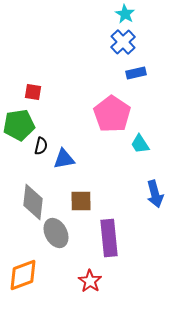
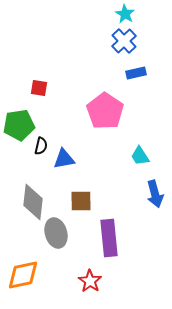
blue cross: moved 1 px right, 1 px up
red square: moved 6 px right, 4 px up
pink pentagon: moved 7 px left, 3 px up
cyan trapezoid: moved 12 px down
gray ellipse: rotated 12 degrees clockwise
orange diamond: rotated 8 degrees clockwise
